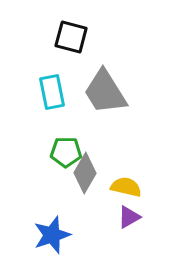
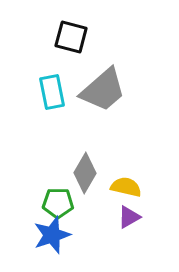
gray trapezoid: moved 2 px left, 2 px up; rotated 99 degrees counterclockwise
green pentagon: moved 8 px left, 51 px down
